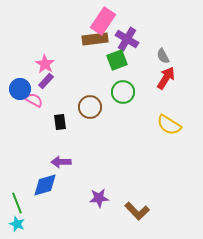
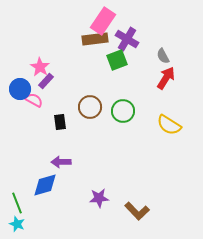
pink star: moved 5 px left, 3 px down
green circle: moved 19 px down
